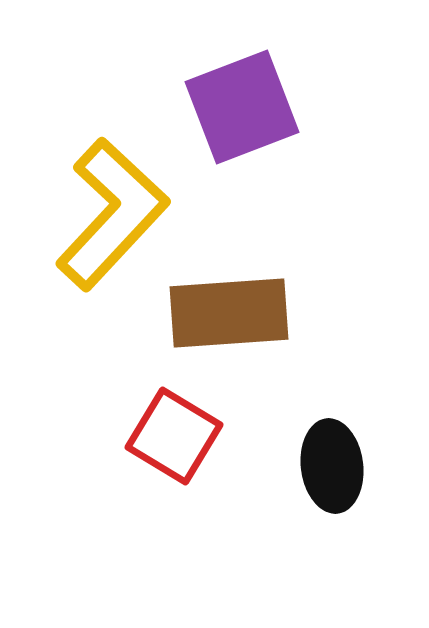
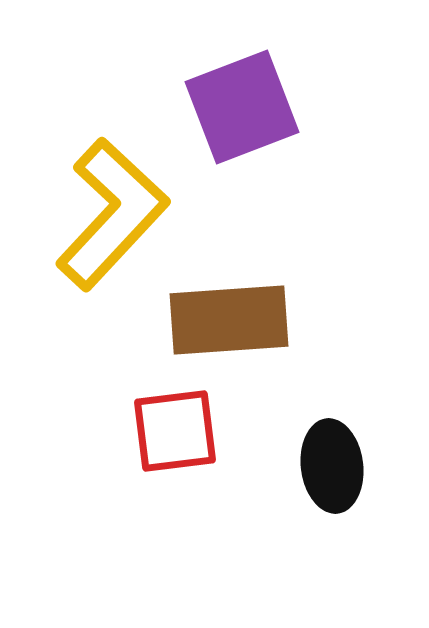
brown rectangle: moved 7 px down
red square: moved 1 px right, 5 px up; rotated 38 degrees counterclockwise
